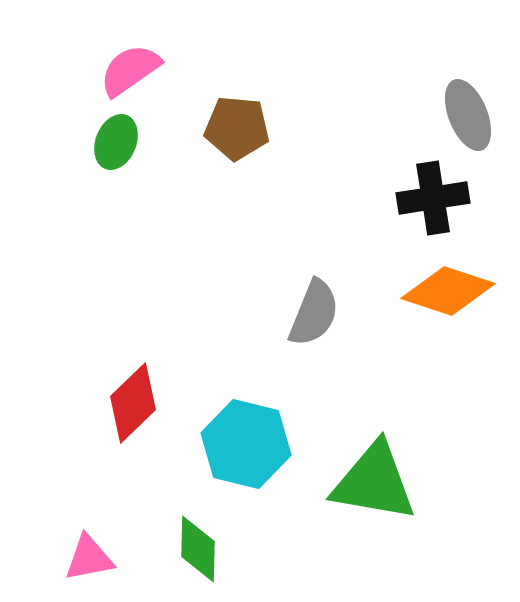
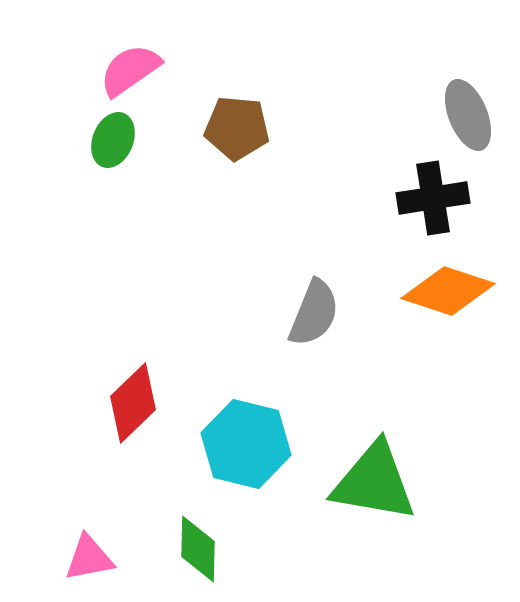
green ellipse: moved 3 px left, 2 px up
